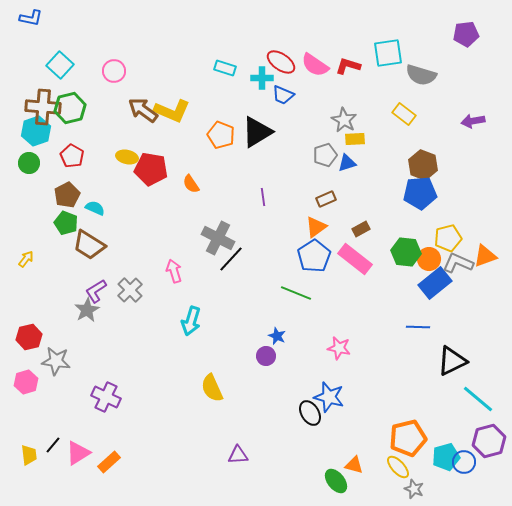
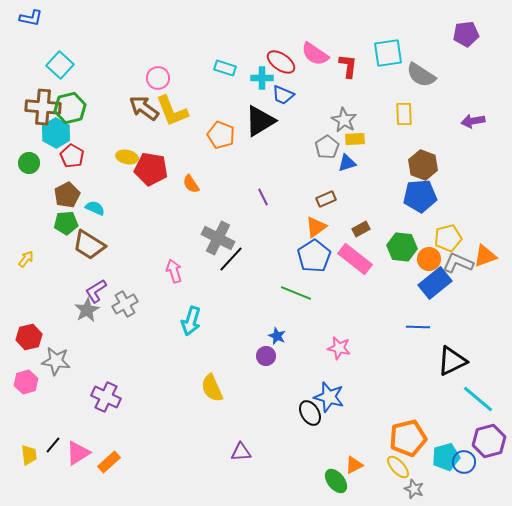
pink semicircle at (315, 65): moved 11 px up
red L-shape at (348, 66): rotated 80 degrees clockwise
pink circle at (114, 71): moved 44 px right, 7 px down
gray semicircle at (421, 75): rotated 16 degrees clockwise
brown arrow at (143, 110): moved 1 px right, 2 px up
yellow L-shape at (172, 111): rotated 45 degrees clockwise
yellow rectangle at (404, 114): rotated 50 degrees clockwise
cyan hexagon at (36, 131): moved 20 px right, 2 px down; rotated 12 degrees counterclockwise
black triangle at (257, 132): moved 3 px right, 11 px up
gray pentagon at (325, 155): moved 2 px right, 8 px up; rotated 15 degrees counterclockwise
blue pentagon at (420, 193): moved 3 px down
purple line at (263, 197): rotated 18 degrees counterclockwise
green pentagon at (66, 223): rotated 25 degrees counterclockwise
green hexagon at (406, 252): moved 4 px left, 5 px up
gray cross at (130, 290): moved 5 px left, 14 px down; rotated 15 degrees clockwise
purple triangle at (238, 455): moved 3 px right, 3 px up
orange triangle at (354, 465): rotated 42 degrees counterclockwise
